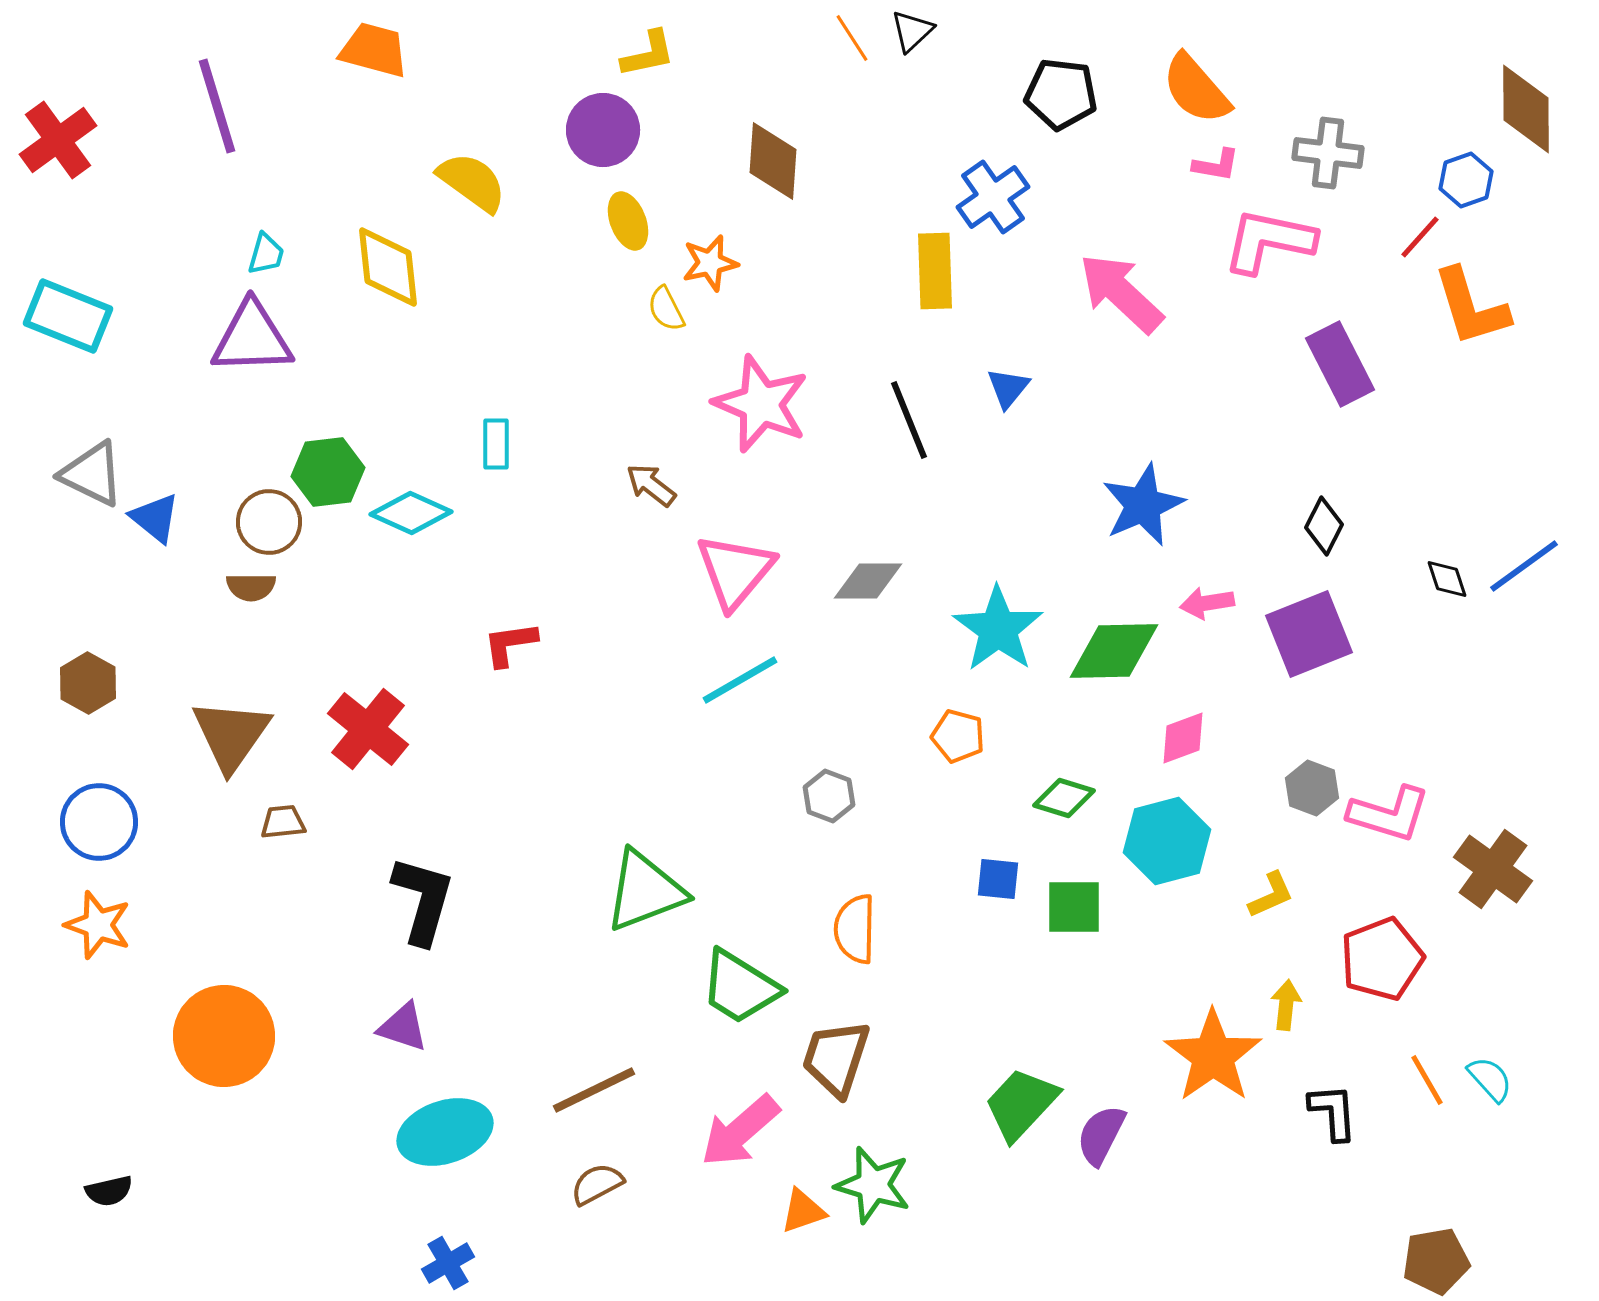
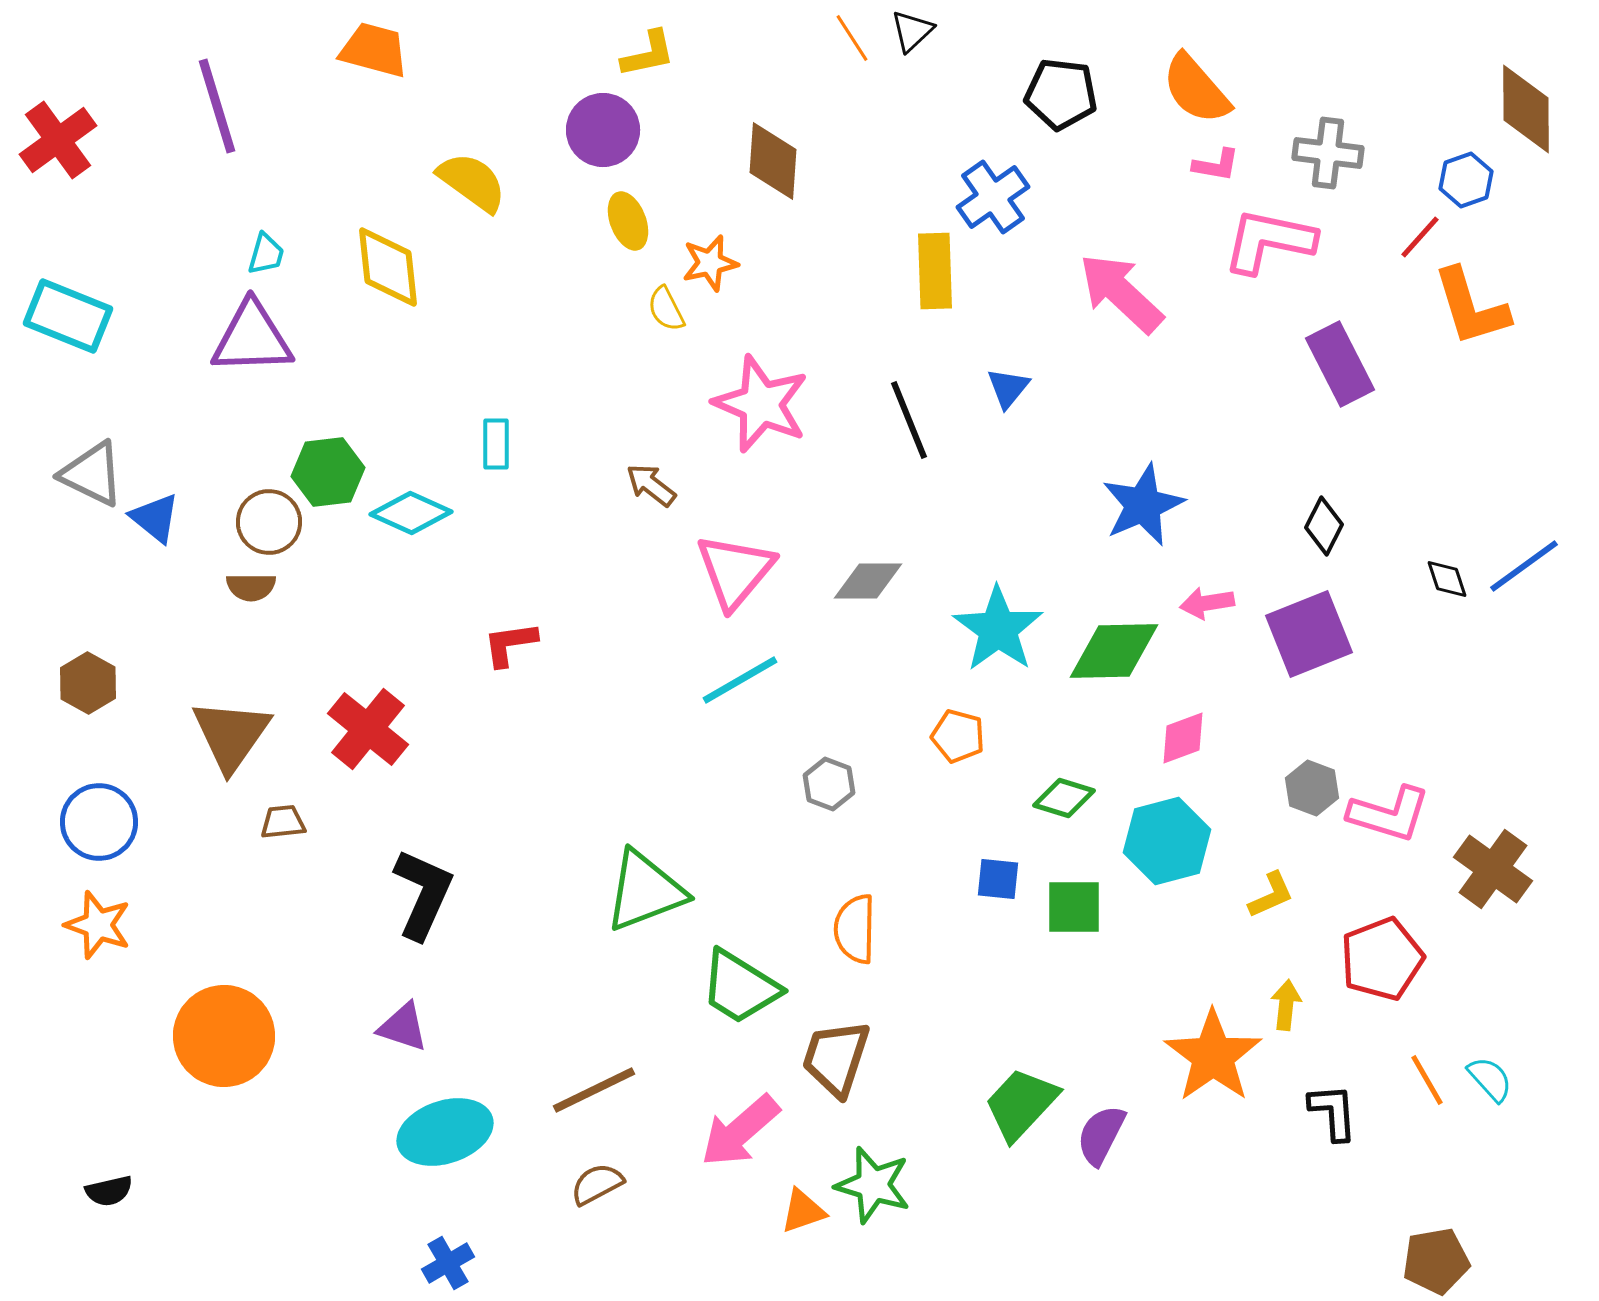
gray hexagon at (829, 796): moved 12 px up
black L-shape at (423, 900): moved 6 px up; rotated 8 degrees clockwise
